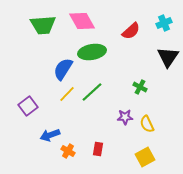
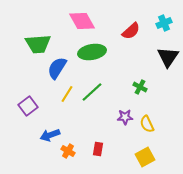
green trapezoid: moved 5 px left, 19 px down
blue semicircle: moved 6 px left, 1 px up
yellow line: rotated 12 degrees counterclockwise
